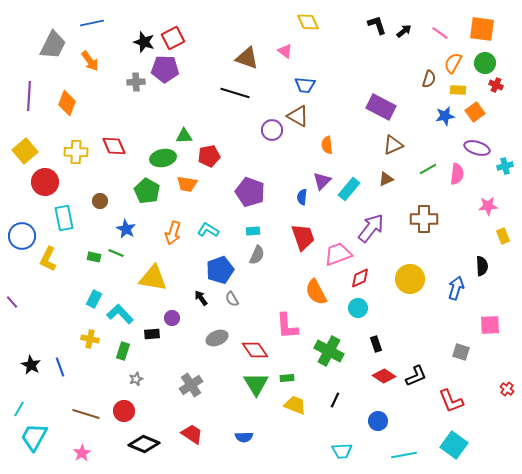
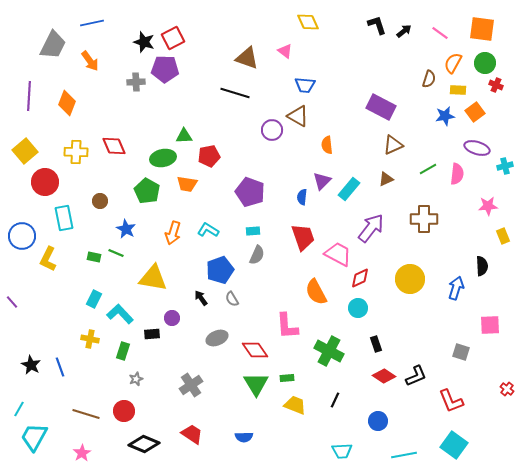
pink trapezoid at (338, 254): rotated 48 degrees clockwise
